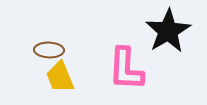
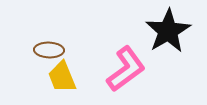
pink L-shape: rotated 129 degrees counterclockwise
yellow trapezoid: moved 2 px right
